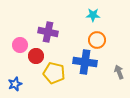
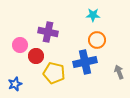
blue cross: rotated 20 degrees counterclockwise
